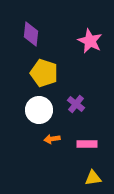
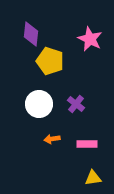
pink star: moved 2 px up
yellow pentagon: moved 6 px right, 12 px up
white circle: moved 6 px up
